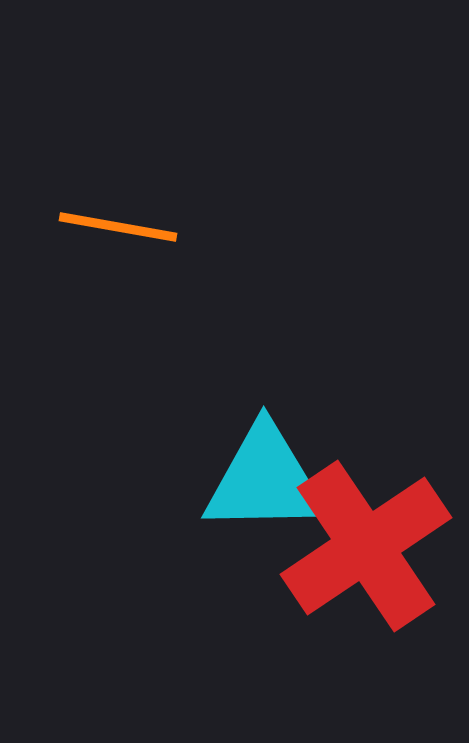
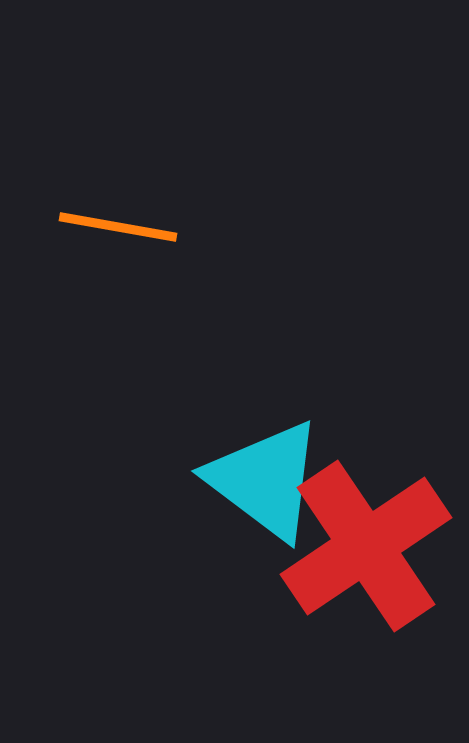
cyan triangle: rotated 38 degrees clockwise
